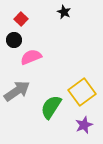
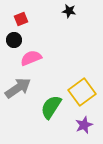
black star: moved 5 px right, 1 px up; rotated 16 degrees counterclockwise
red square: rotated 24 degrees clockwise
pink semicircle: moved 1 px down
gray arrow: moved 1 px right, 3 px up
